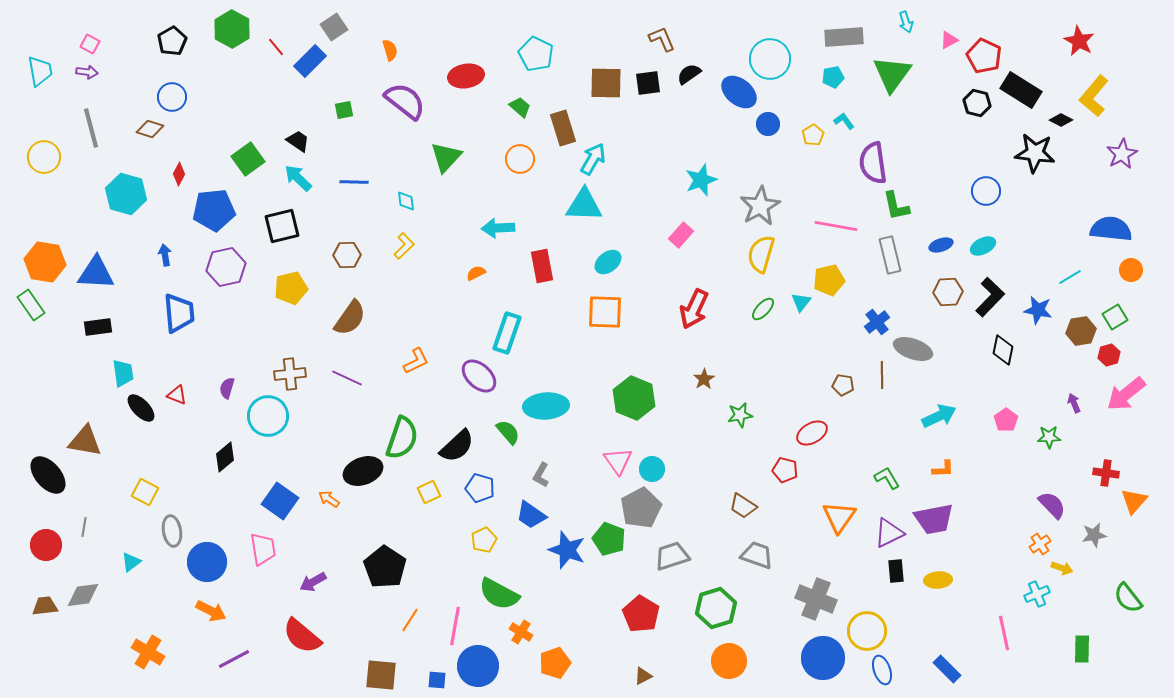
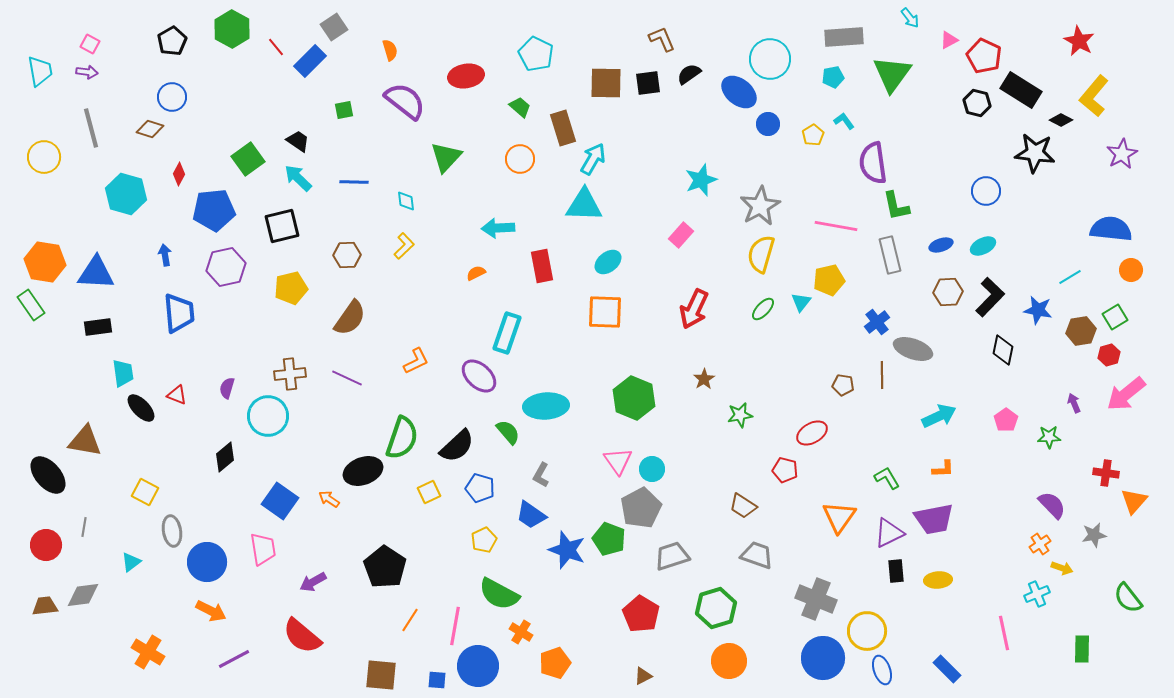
cyan arrow at (906, 22): moved 4 px right, 4 px up; rotated 20 degrees counterclockwise
